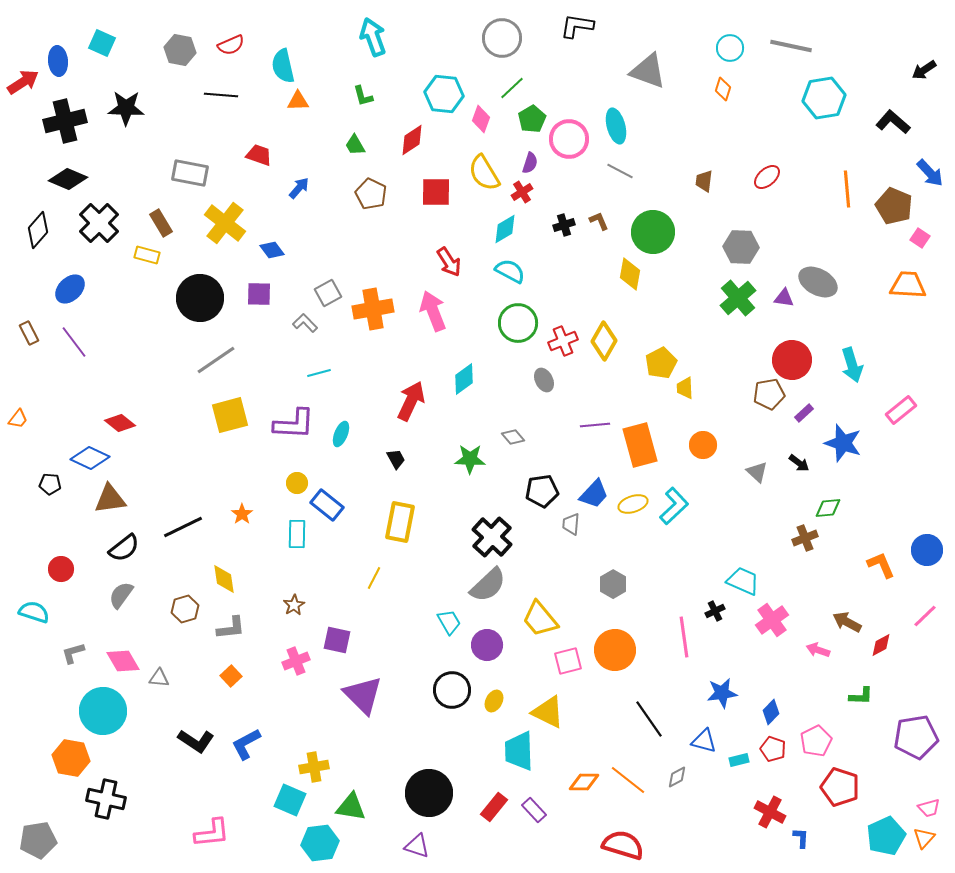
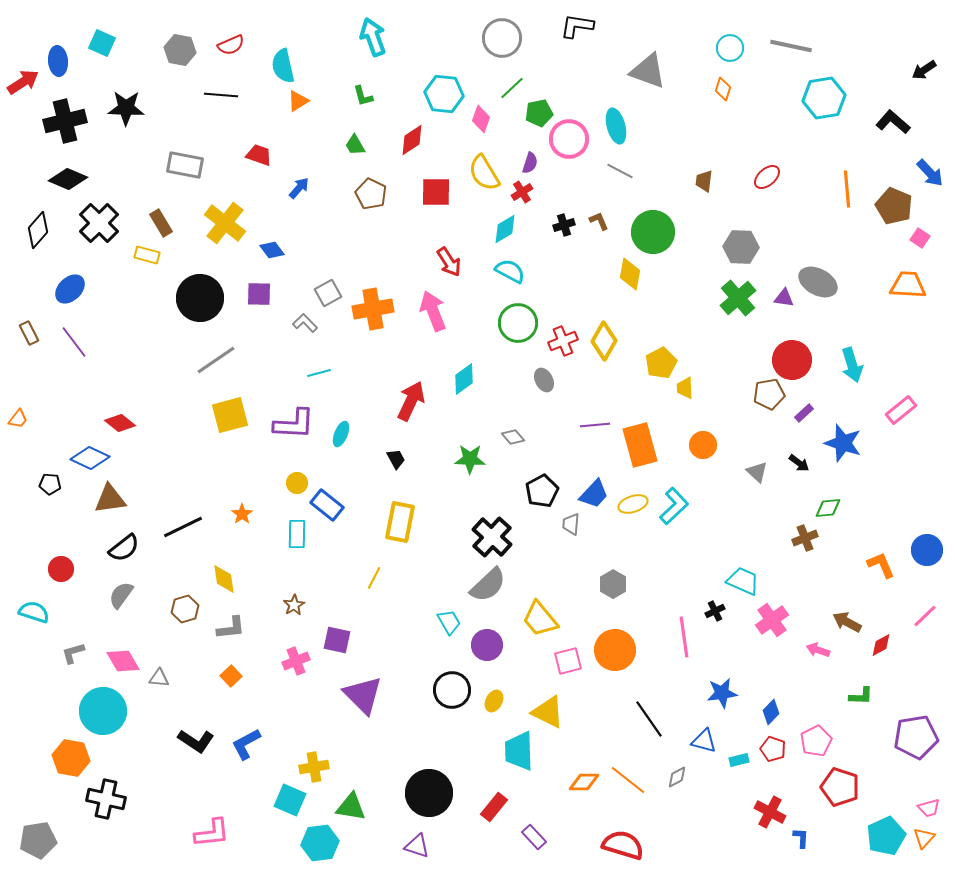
orange triangle at (298, 101): rotated 30 degrees counterclockwise
green pentagon at (532, 119): moved 7 px right, 6 px up; rotated 20 degrees clockwise
gray rectangle at (190, 173): moved 5 px left, 8 px up
black pentagon at (542, 491): rotated 20 degrees counterclockwise
purple rectangle at (534, 810): moved 27 px down
